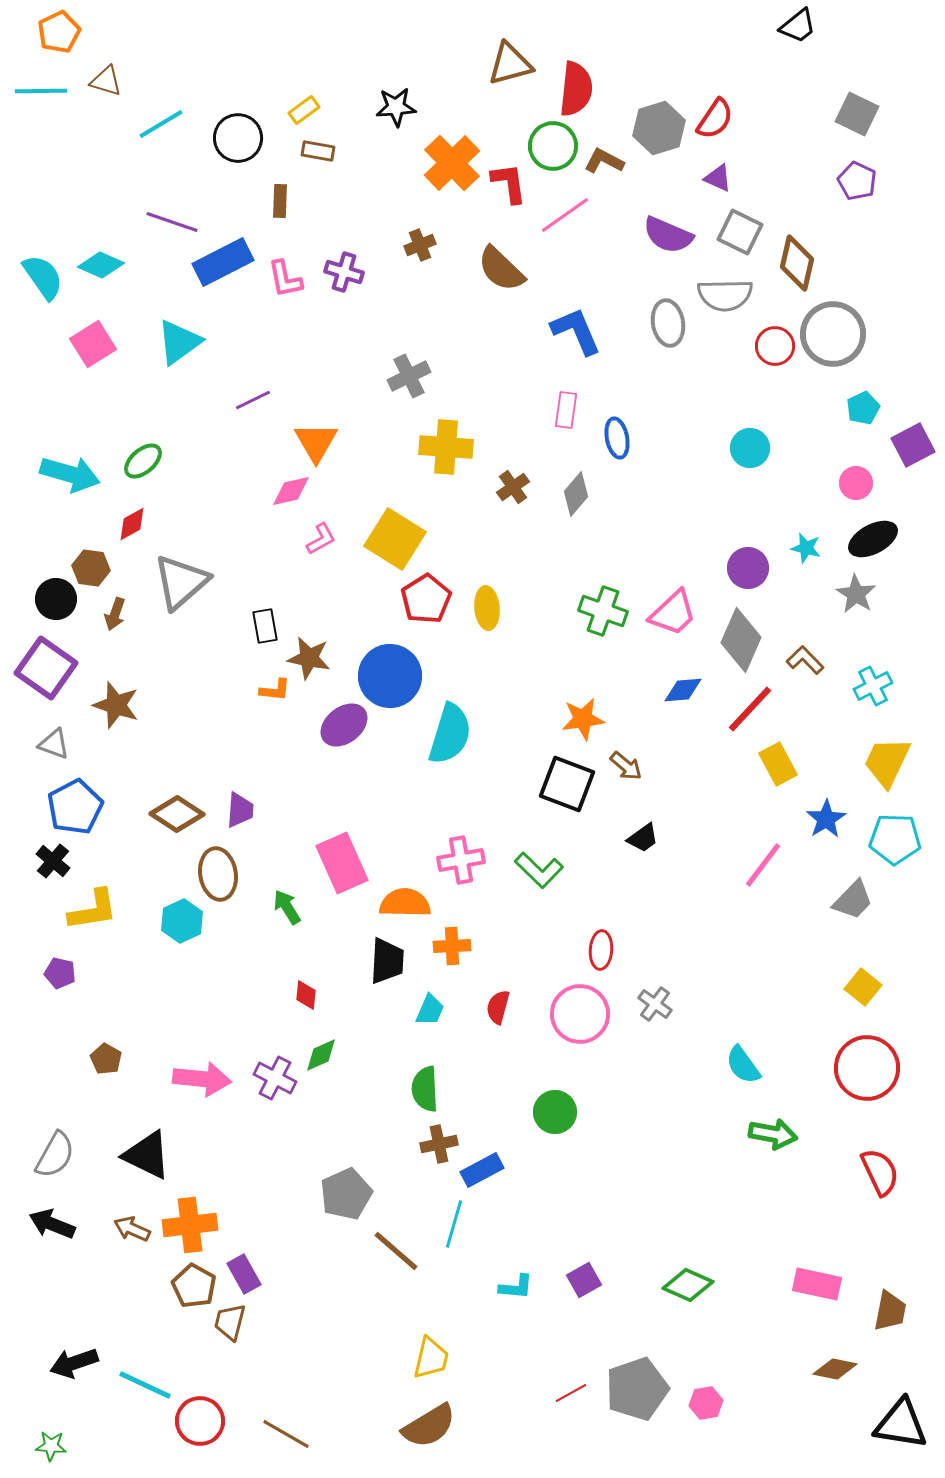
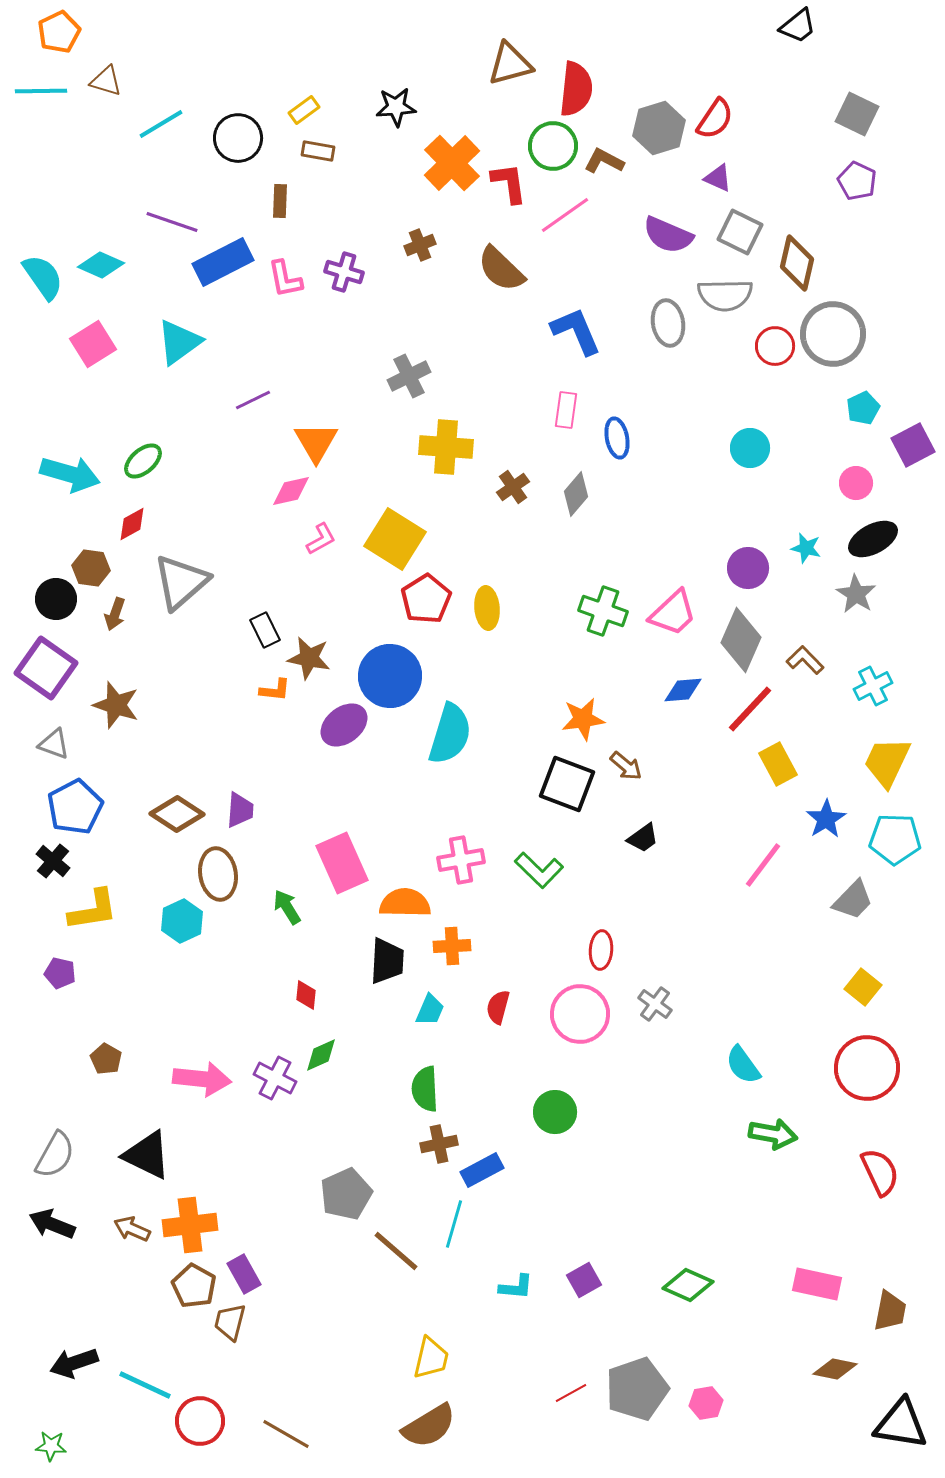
black rectangle at (265, 626): moved 4 px down; rotated 16 degrees counterclockwise
